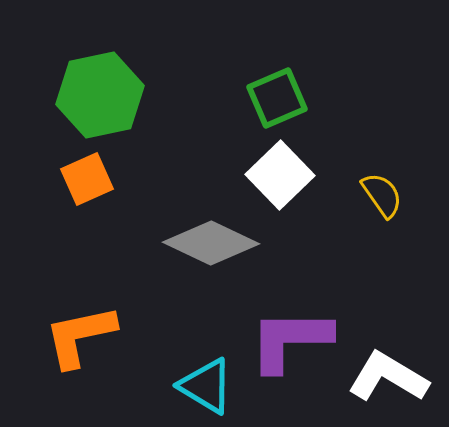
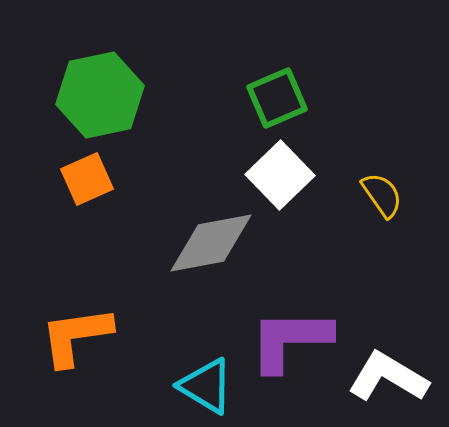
gray diamond: rotated 36 degrees counterclockwise
orange L-shape: moved 4 px left; rotated 4 degrees clockwise
